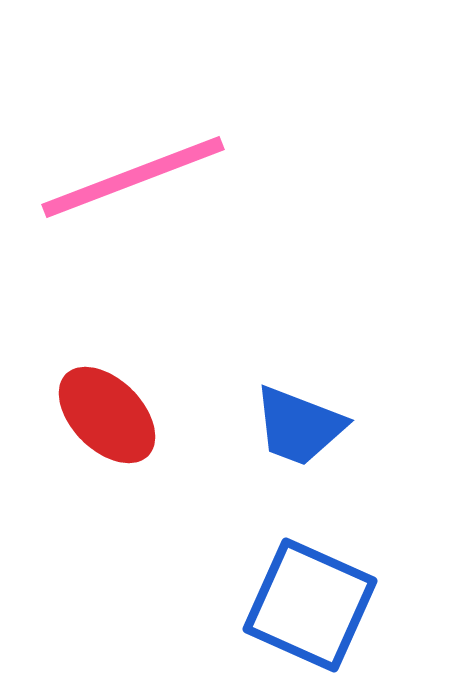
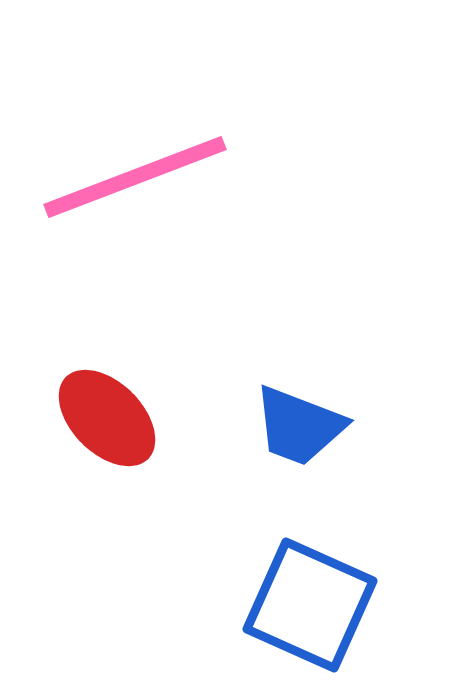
pink line: moved 2 px right
red ellipse: moved 3 px down
